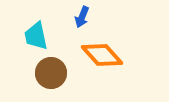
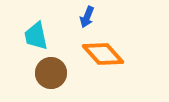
blue arrow: moved 5 px right
orange diamond: moved 1 px right, 1 px up
